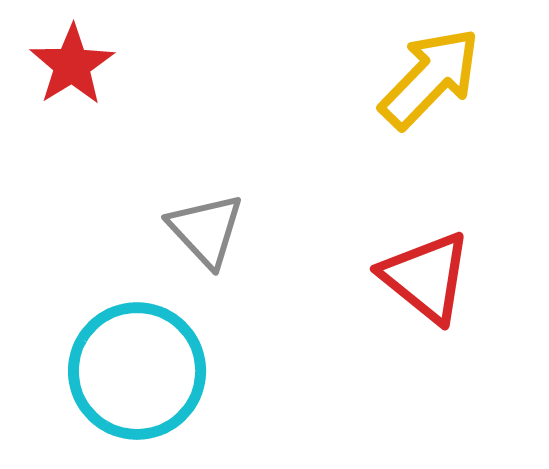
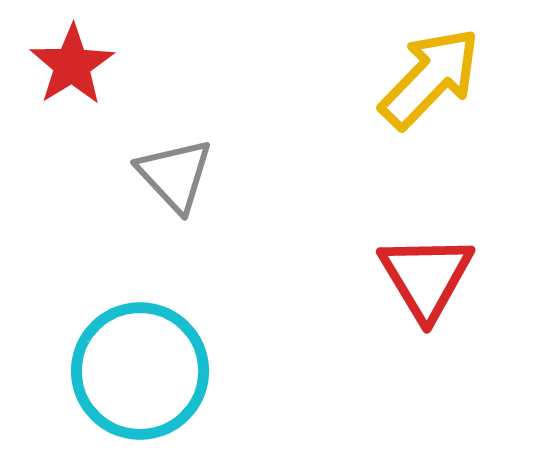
gray triangle: moved 31 px left, 55 px up
red triangle: rotated 20 degrees clockwise
cyan circle: moved 3 px right
